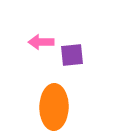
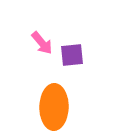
pink arrow: moved 1 px right, 1 px down; rotated 130 degrees counterclockwise
